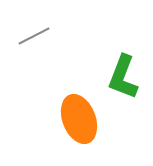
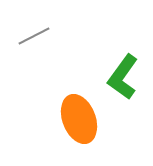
green L-shape: rotated 15 degrees clockwise
